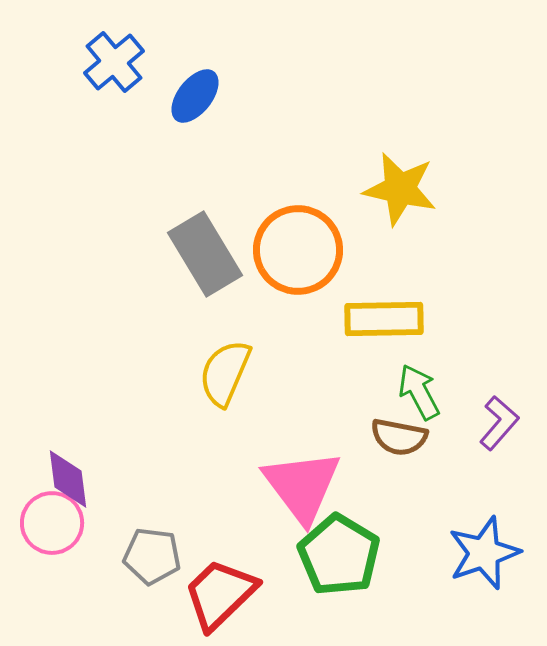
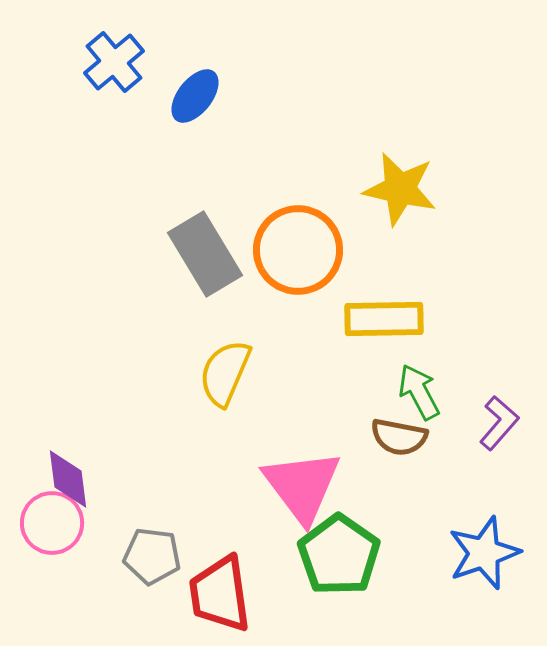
green pentagon: rotated 4 degrees clockwise
red trapezoid: rotated 54 degrees counterclockwise
